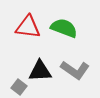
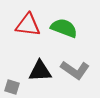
red triangle: moved 2 px up
gray square: moved 7 px left; rotated 21 degrees counterclockwise
